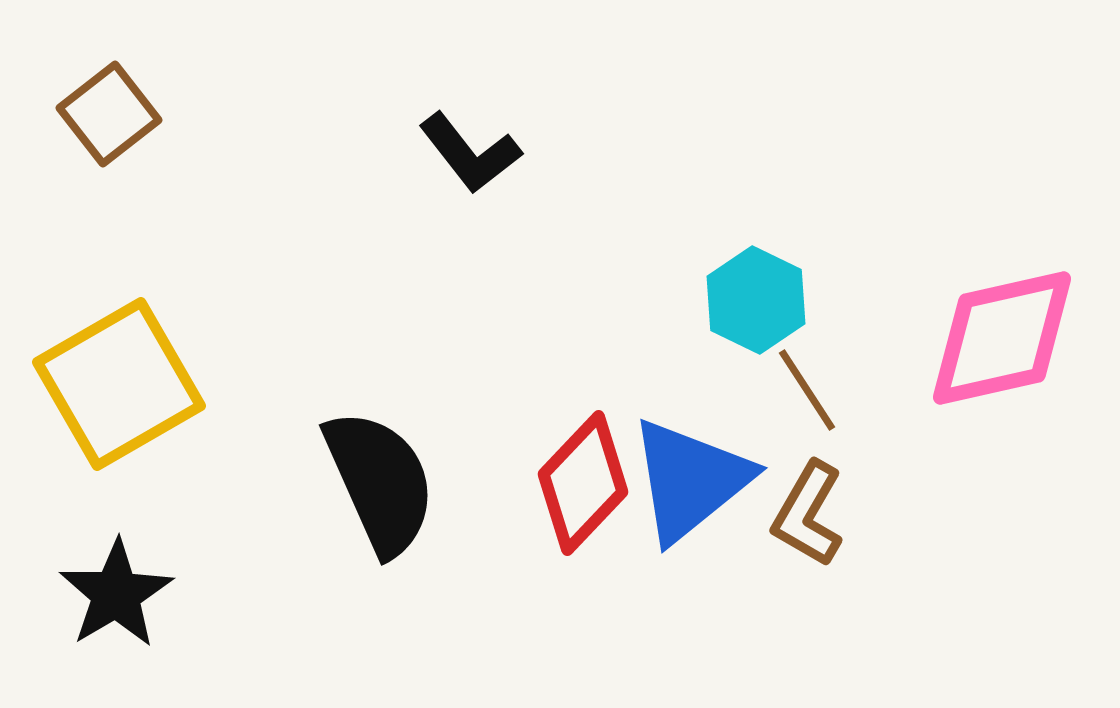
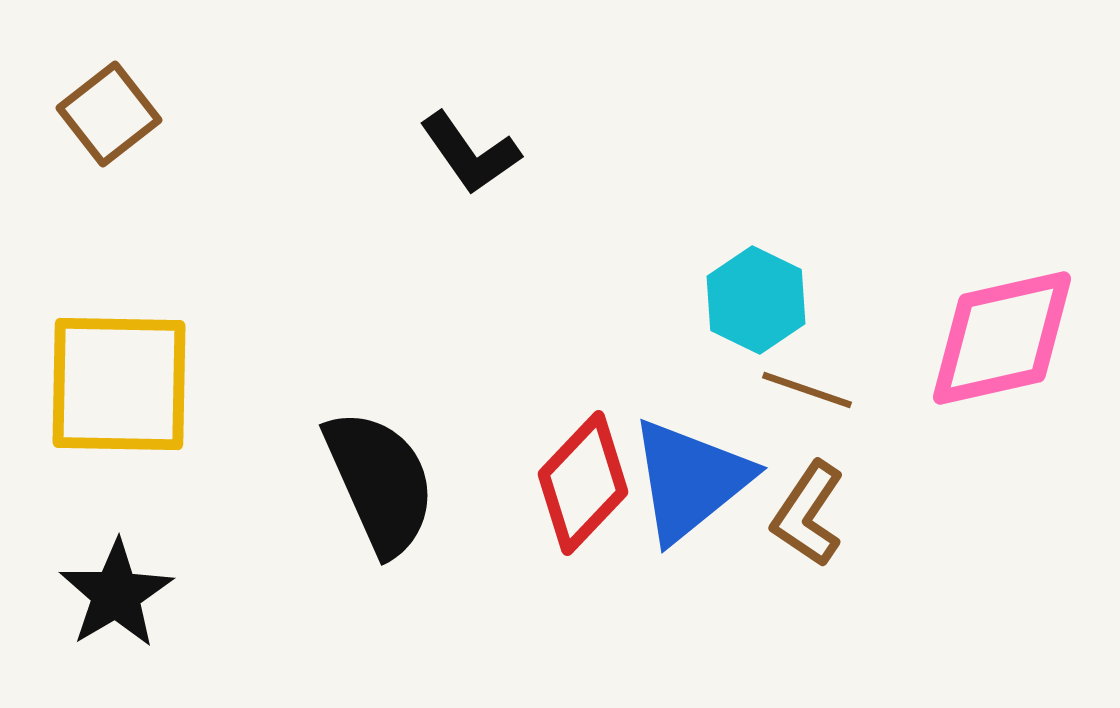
black L-shape: rotated 3 degrees clockwise
yellow square: rotated 31 degrees clockwise
brown line: rotated 38 degrees counterclockwise
brown L-shape: rotated 4 degrees clockwise
